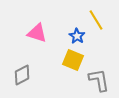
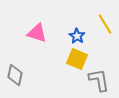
yellow line: moved 9 px right, 4 px down
yellow square: moved 4 px right, 1 px up
gray diamond: moved 7 px left; rotated 50 degrees counterclockwise
